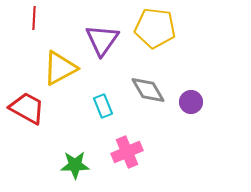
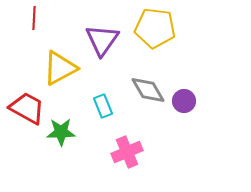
purple circle: moved 7 px left, 1 px up
green star: moved 14 px left, 33 px up
